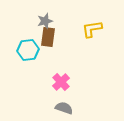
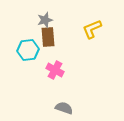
gray star: moved 1 px up
yellow L-shape: rotated 15 degrees counterclockwise
brown rectangle: rotated 12 degrees counterclockwise
pink cross: moved 6 px left, 12 px up; rotated 18 degrees counterclockwise
